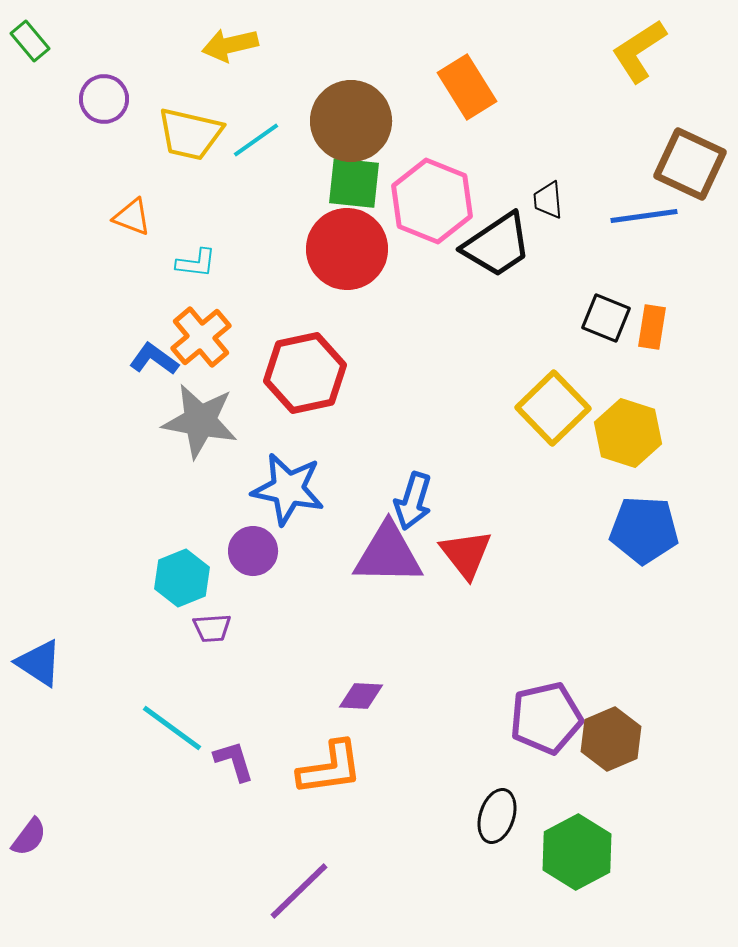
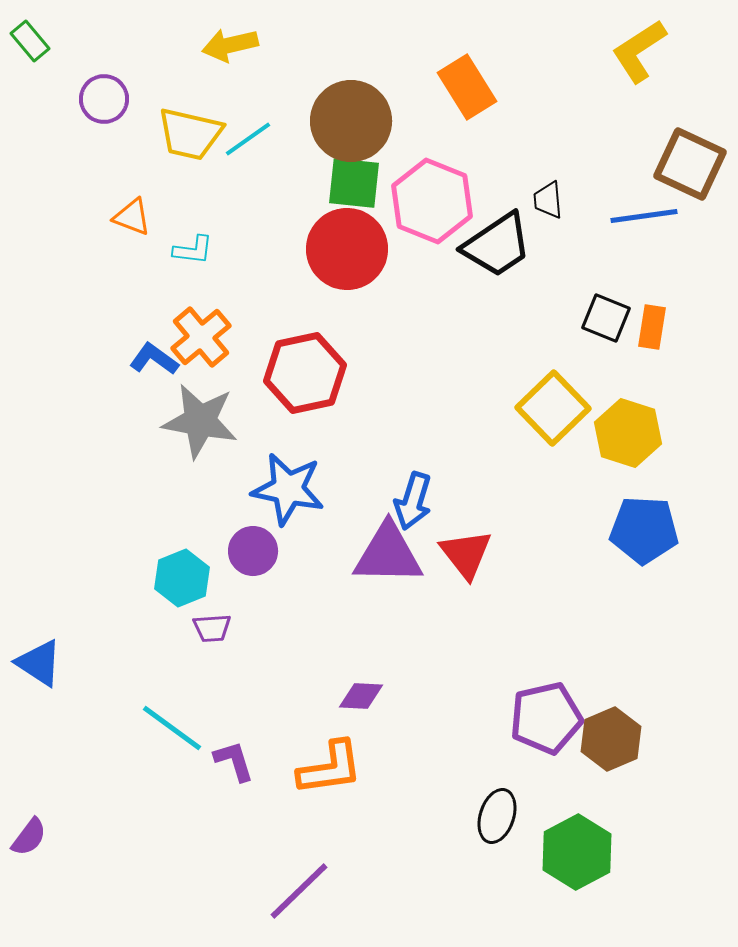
cyan line at (256, 140): moved 8 px left, 1 px up
cyan L-shape at (196, 263): moved 3 px left, 13 px up
